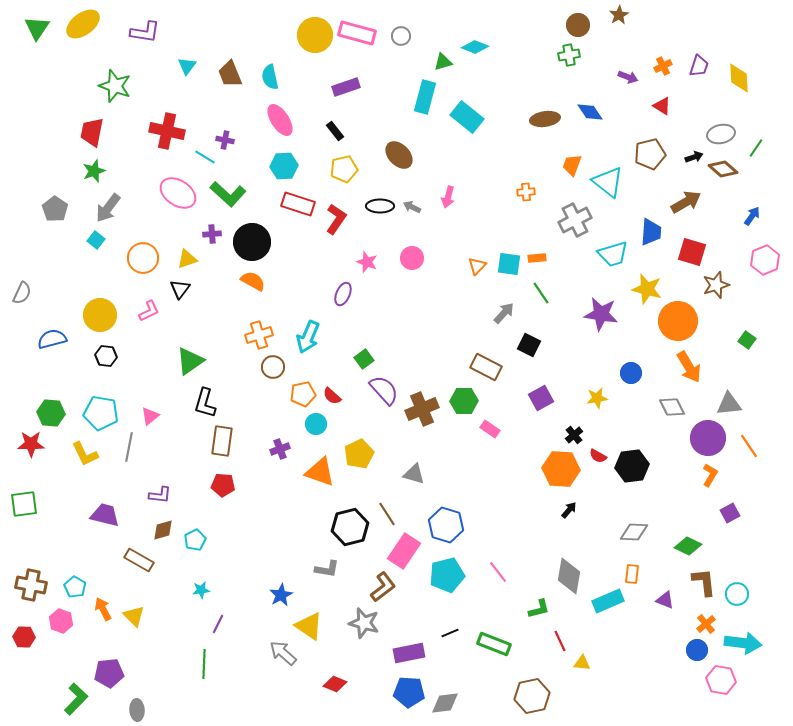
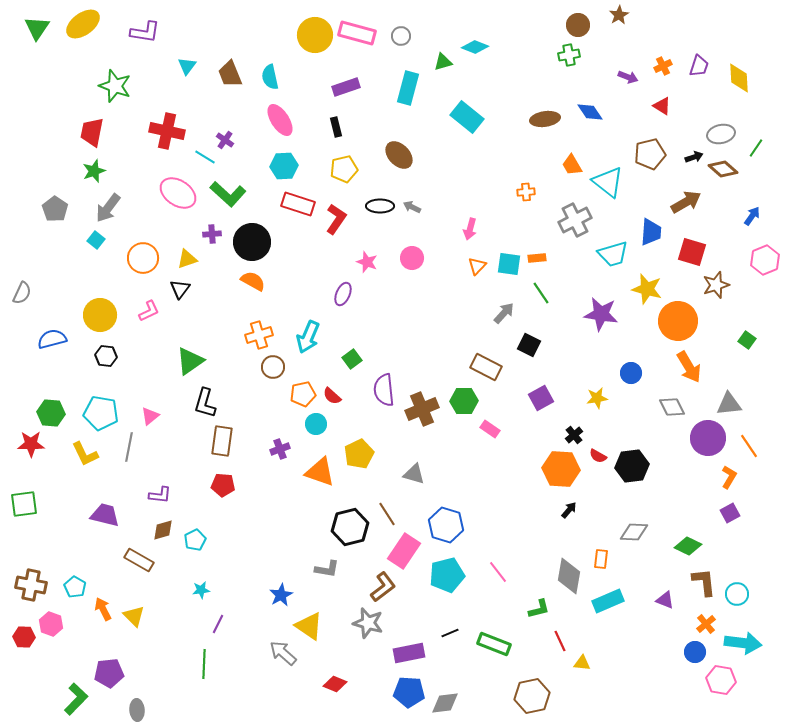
cyan rectangle at (425, 97): moved 17 px left, 9 px up
black rectangle at (335, 131): moved 1 px right, 4 px up; rotated 24 degrees clockwise
purple cross at (225, 140): rotated 24 degrees clockwise
orange trapezoid at (572, 165): rotated 50 degrees counterclockwise
pink arrow at (448, 197): moved 22 px right, 32 px down
green square at (364, 359): moved 12 px left
purple semicircle at (384, 390): rotated 144 degrees counterclockwise
orange L-shape at (710, 475): moved 19 px right, 2 px down
orange rectangle at (632, 574): moved 31 px left, 15 px up
pink hexagon at (61, 621): moved 10 px left, 3 px down
gray star at (364, 623): moved 4 px right
blue circle at (697, 650): moved 2 px left, 2 px down
